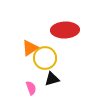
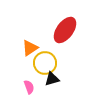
red ellipse: rotated 52 degrees counterclockwise
yellow circle: moved 5 px down
pink semicircle: moved 2 px left, 1 px up
